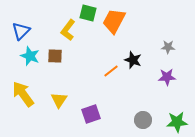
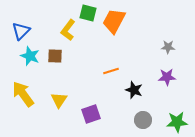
black star: moved 1 px right, 30 px down
orange line: rotated 21 degrees clockwise
